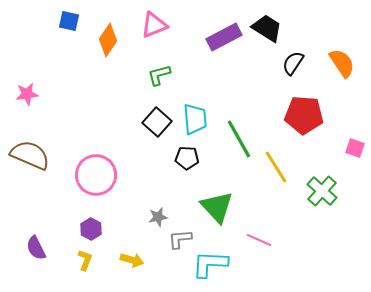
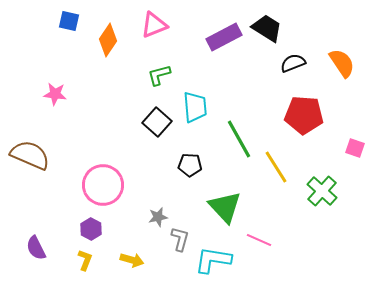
black semicircle: rotated 35 degrees clockwise
pink star: moved 28 px right; rotated 15 degrees clockwise
cyan trapezoid: moved 12 px up
black pentagon: moved 3 px right, 7 px down
pink circle: moved 7 px right, 10 px down
green triangle: moved 8 px right
gray L-shape: rotated 110 degrees clockwise
cyan L-shape: moved 3 px right, 4 px up; rotated 6 degrees clockwise
